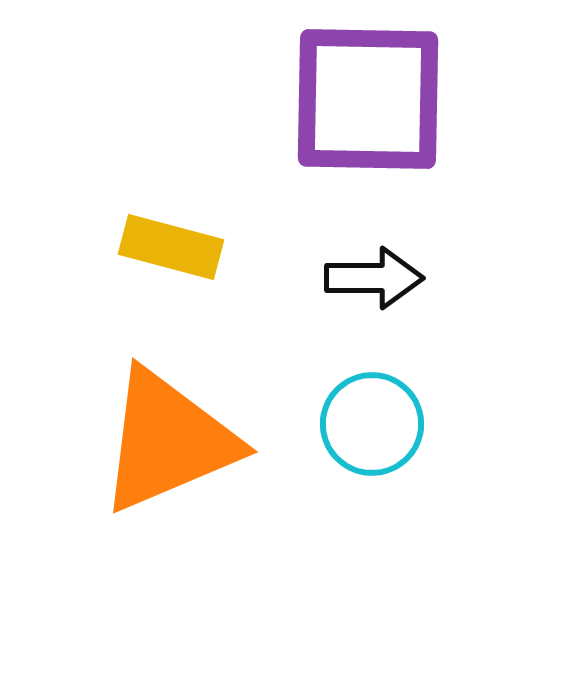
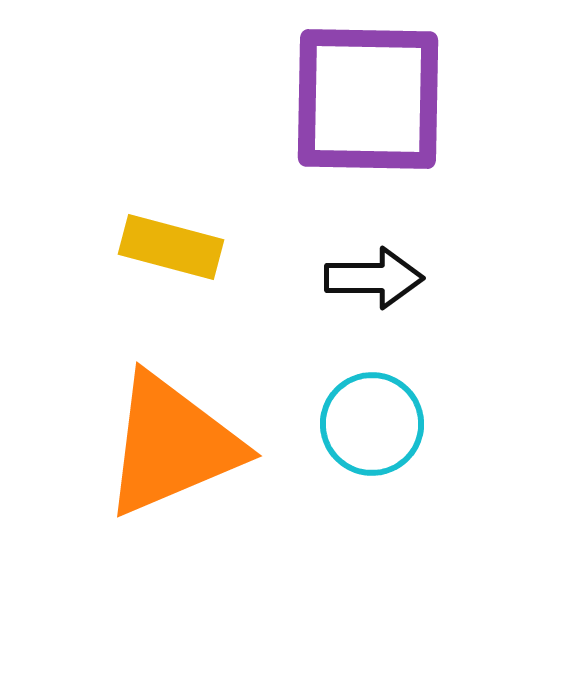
orange triangle: moved 4 px right, 4 px down
